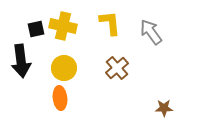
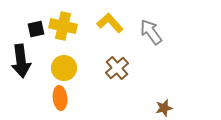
yellow L-shape: rotated 36 degrees counterclockwise
brown star: rotated 12 degrees counterclockwise
